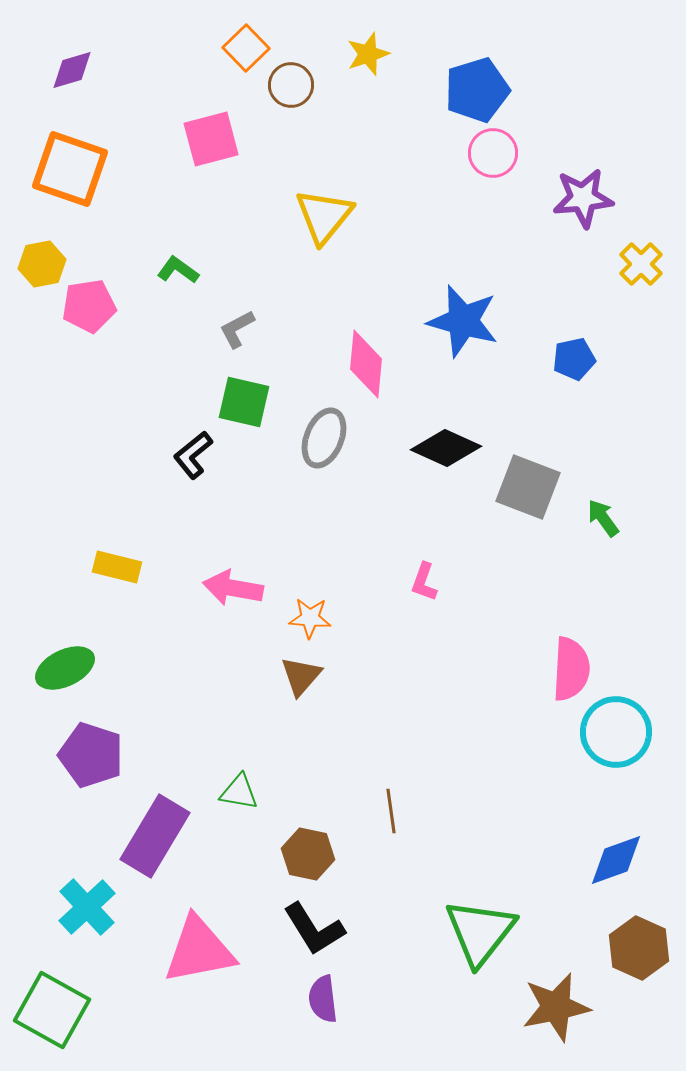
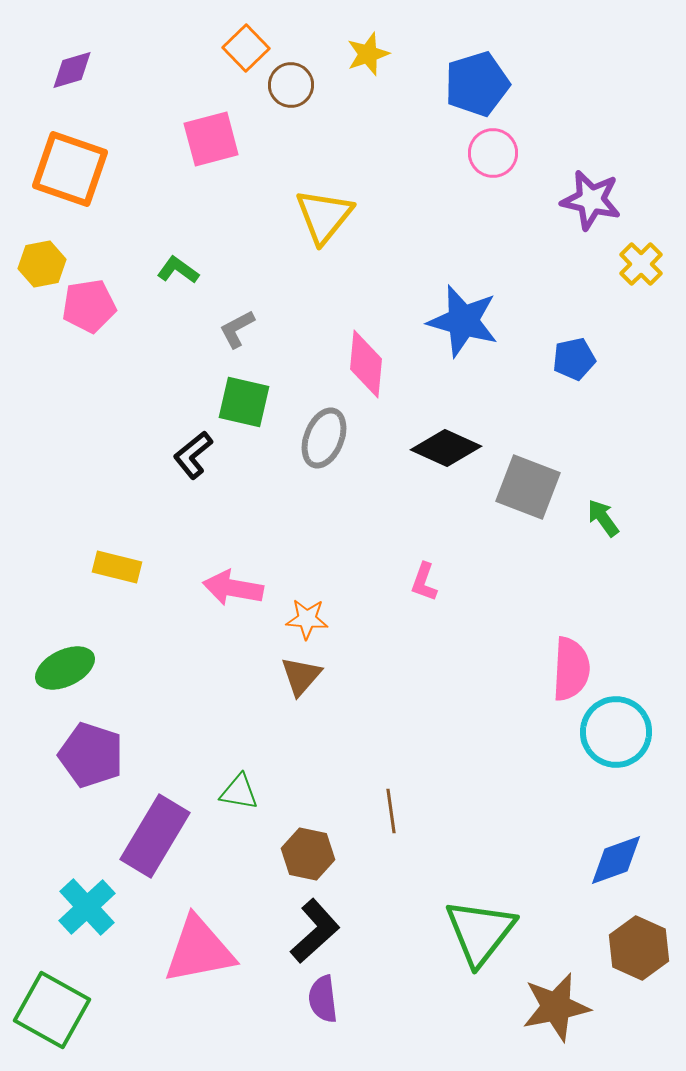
blue pentagon at (477, 90): moved 6 px up
purple star at (583, 198): moved 8 px right, 2 px down; rotated 18 degrees clockwise
orange star at (310, 618): moved 3 px left, 1 px down
black L-shape at (314, 929): moved 1 px right, 2 px down; rotated 100 degrees counterclockwise
